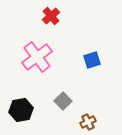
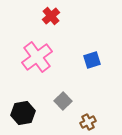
black hexagon: moved 2 px right, 3 px down
